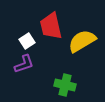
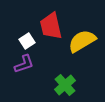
green cross: rotated 35 degrees clockwise
